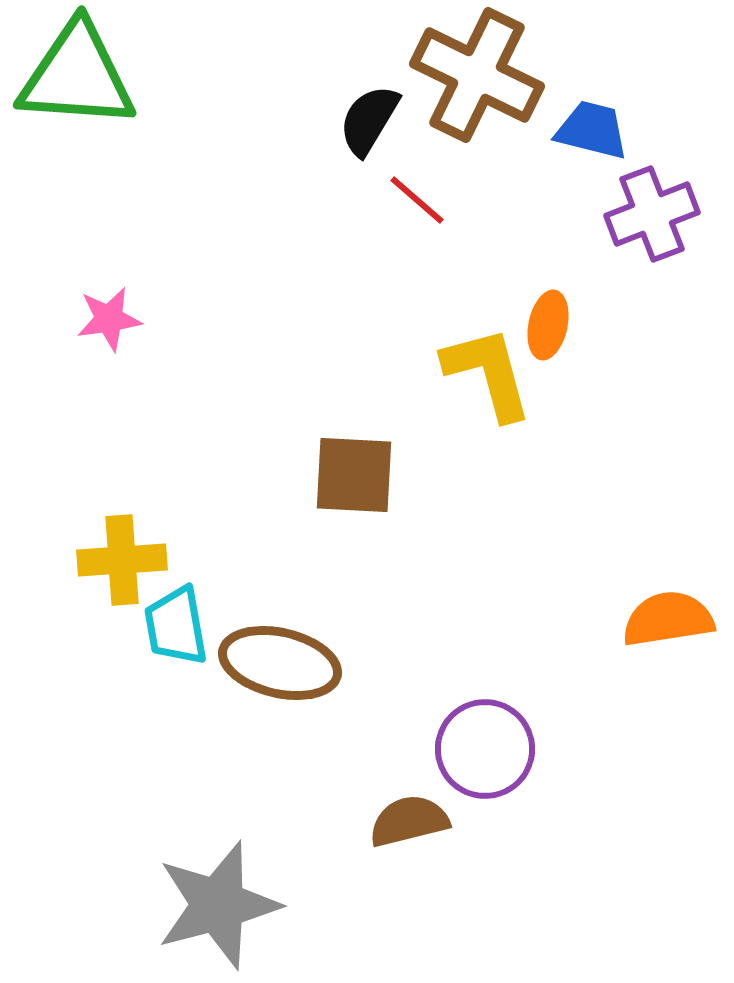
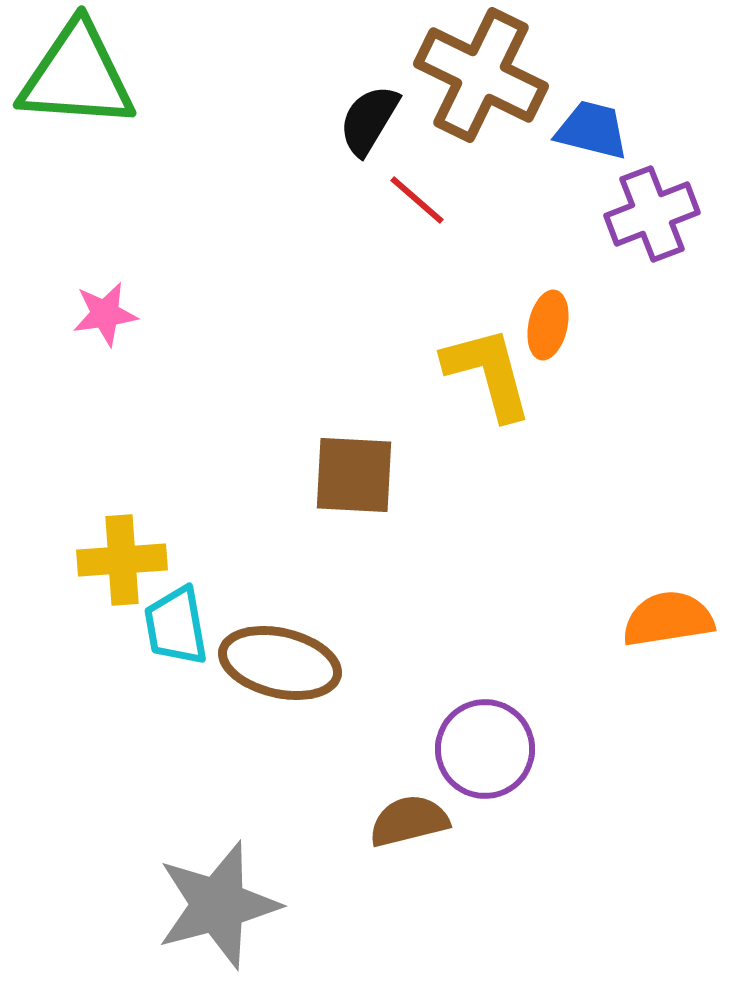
brown cross: moved 4 px right
pink star: moved 4 px left, 5 px up
